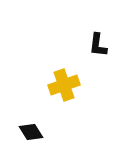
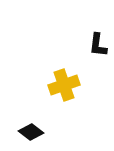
black diamond: rotated 20 degrees counterclockwise
